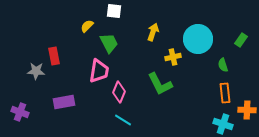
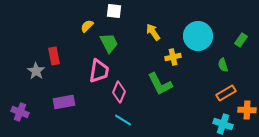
yellow arrow: rotated 54 degrees counterclockwise
cyan circle: moved 3 px up
gray star: rotated 30 degrees clockwise
orange rectangle: moved 1 px right; rotated 66 degrees clockwise
